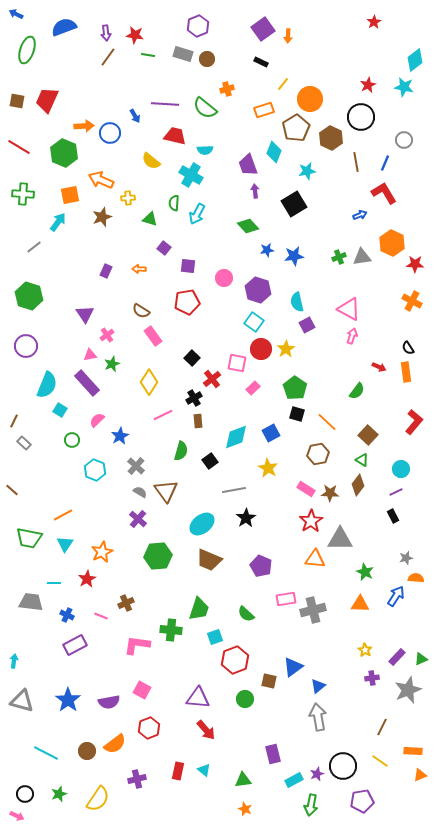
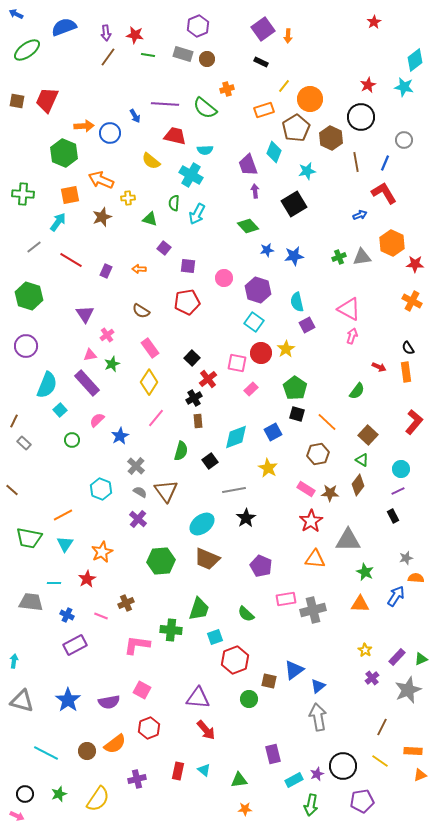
green ellipse at (27, 50): rotated 36 degrees clockwise
yellow line at (283, 84): moved 1 px right, 2 px down
red line at (19, 147): moved 52 px right, 113 px down
pink rectangle at (153, 336): moved 3 px left, 12 px down
red circle at (261, 349): moved 4 px down
red cross at (212, 379): moved 4 px left
pink rectangle at (253, 388): moved 2 px left, 1 px down
cyan square at (60, 410): rotated 16 degrees clockwise
pink line at (163, 415): moved 7 px left, 3 px down; rotated 24 degrees counterclockwise
blue square at (271, 433): moved 2 px right, 1 px up
cyan hexagon at (95, 470): moved 6 px right, 19 px down
purple line at (396, 492): moved 2 px right, 1 px up
gray triangle at (340, 539): moved 8 px right, 1 px down
green hexagon at (158, 556): moved 3 px right, 5 px down
brown trapezoid at (209, 560): moved 2 px left, 1 px up
blue triangle at (293, 667): moved 1 px right, 3 px down
purple cross at (372, 678): rotated 32 degrees counterclockwise
green circle at (245, 699): moved 4 px right
green triangle at (243, 780): moved 4 px left
orange star at (245, 809): rotated 24 degrees counterclockwise
